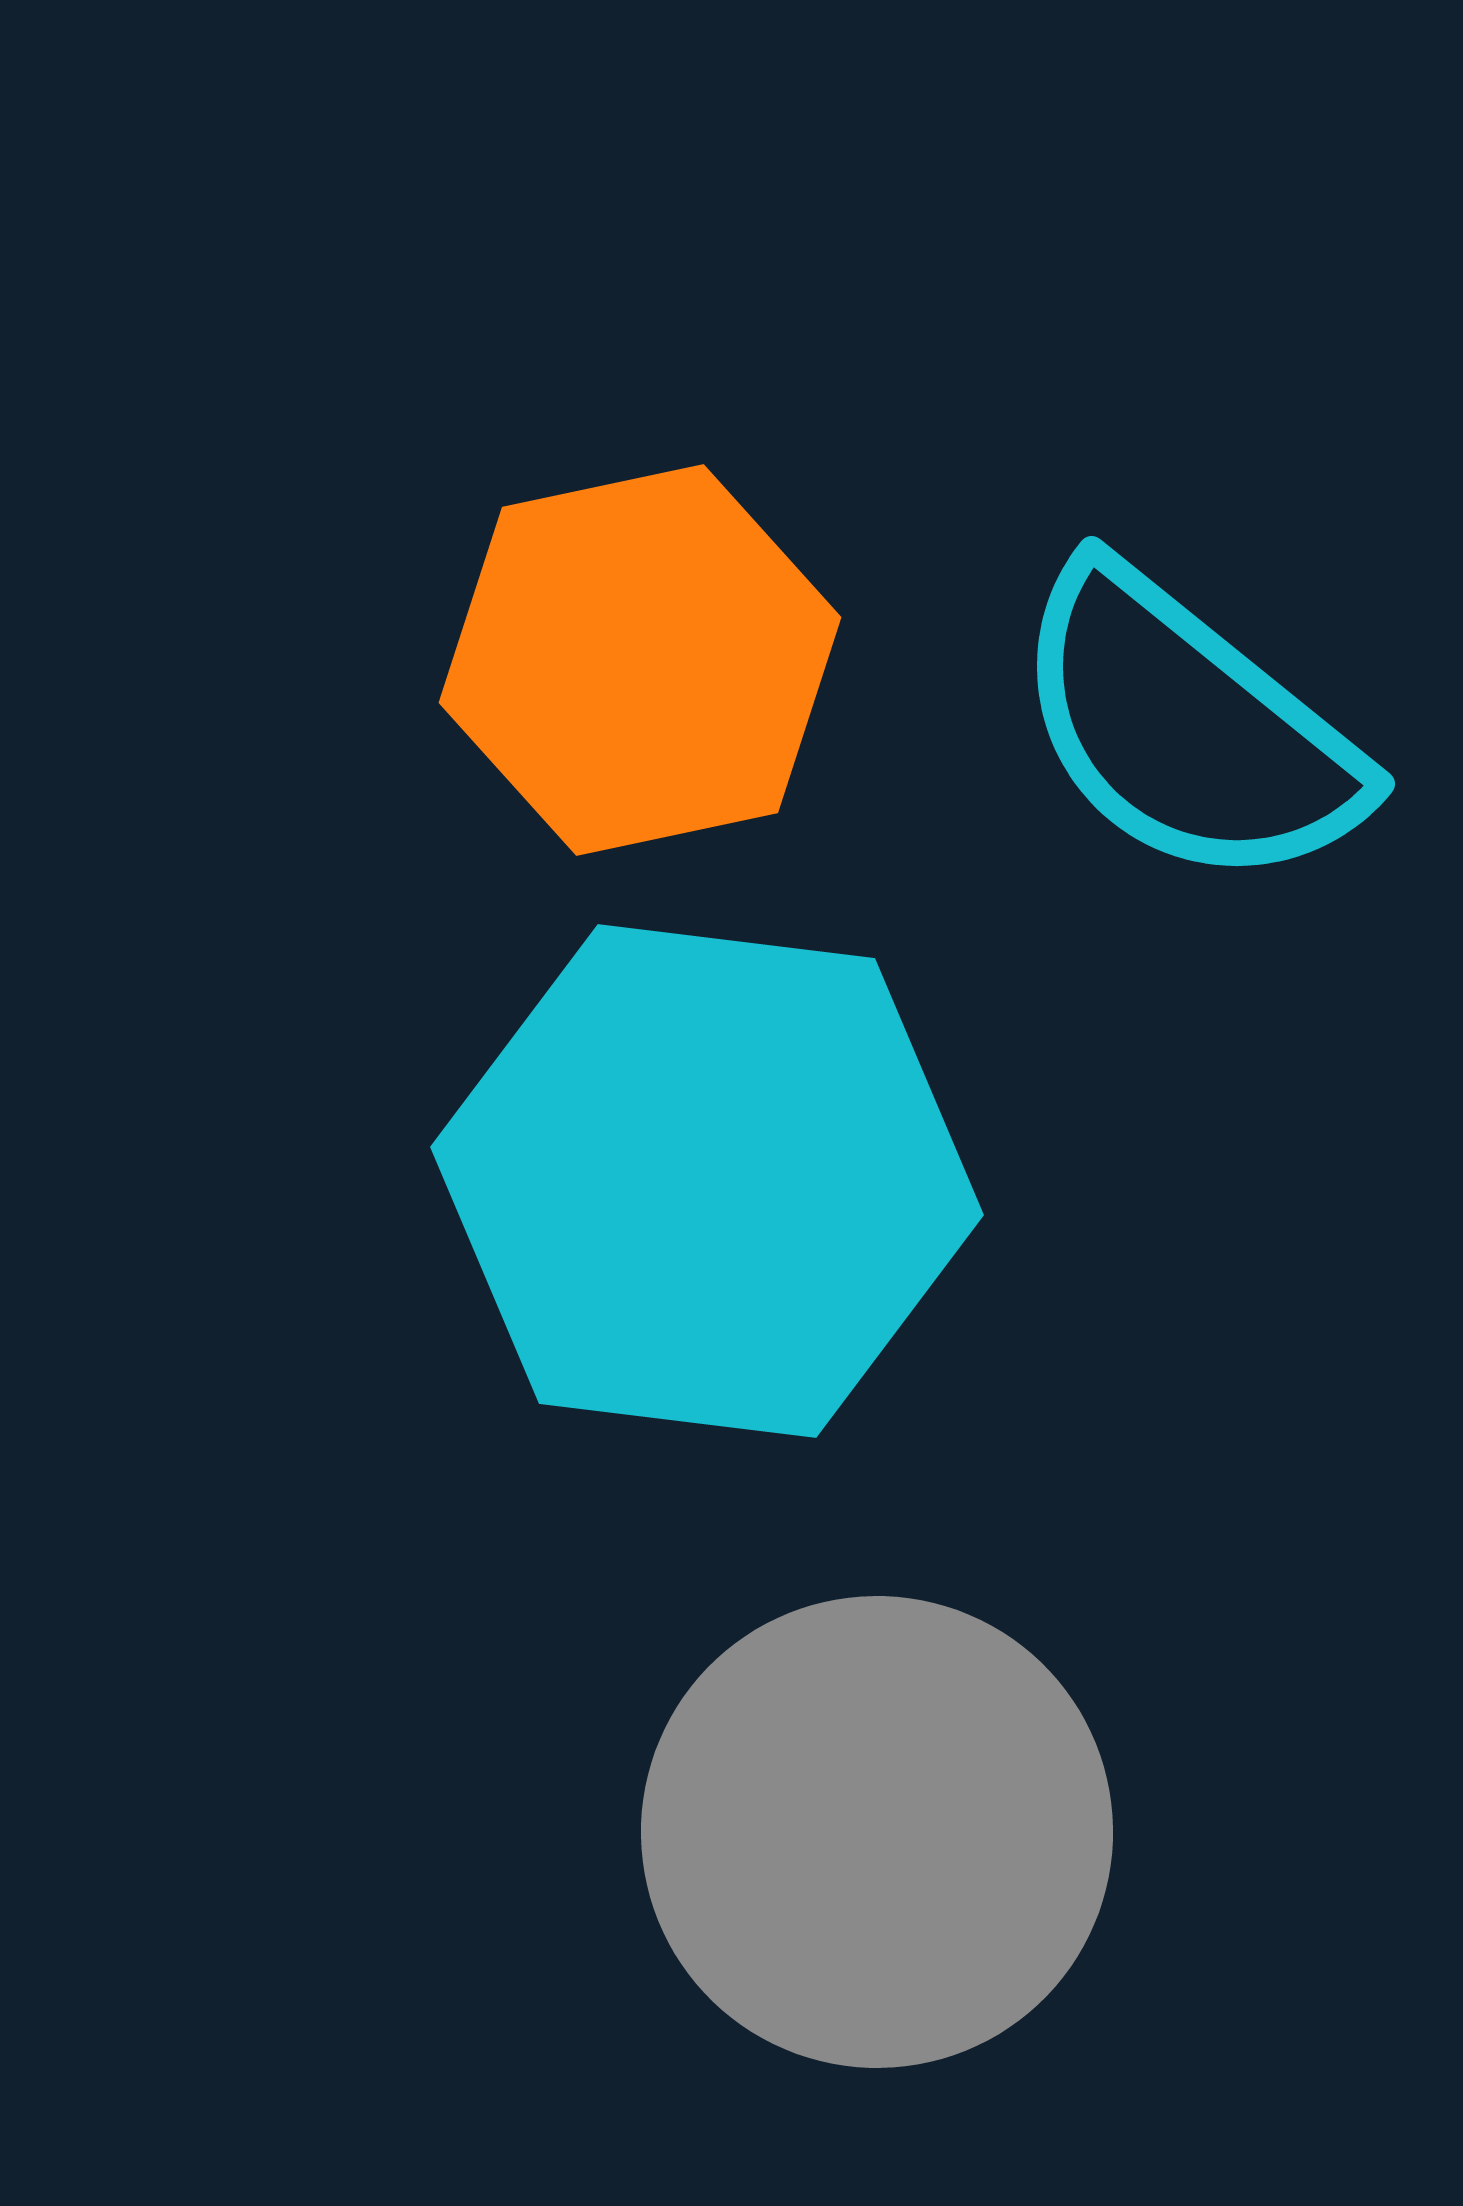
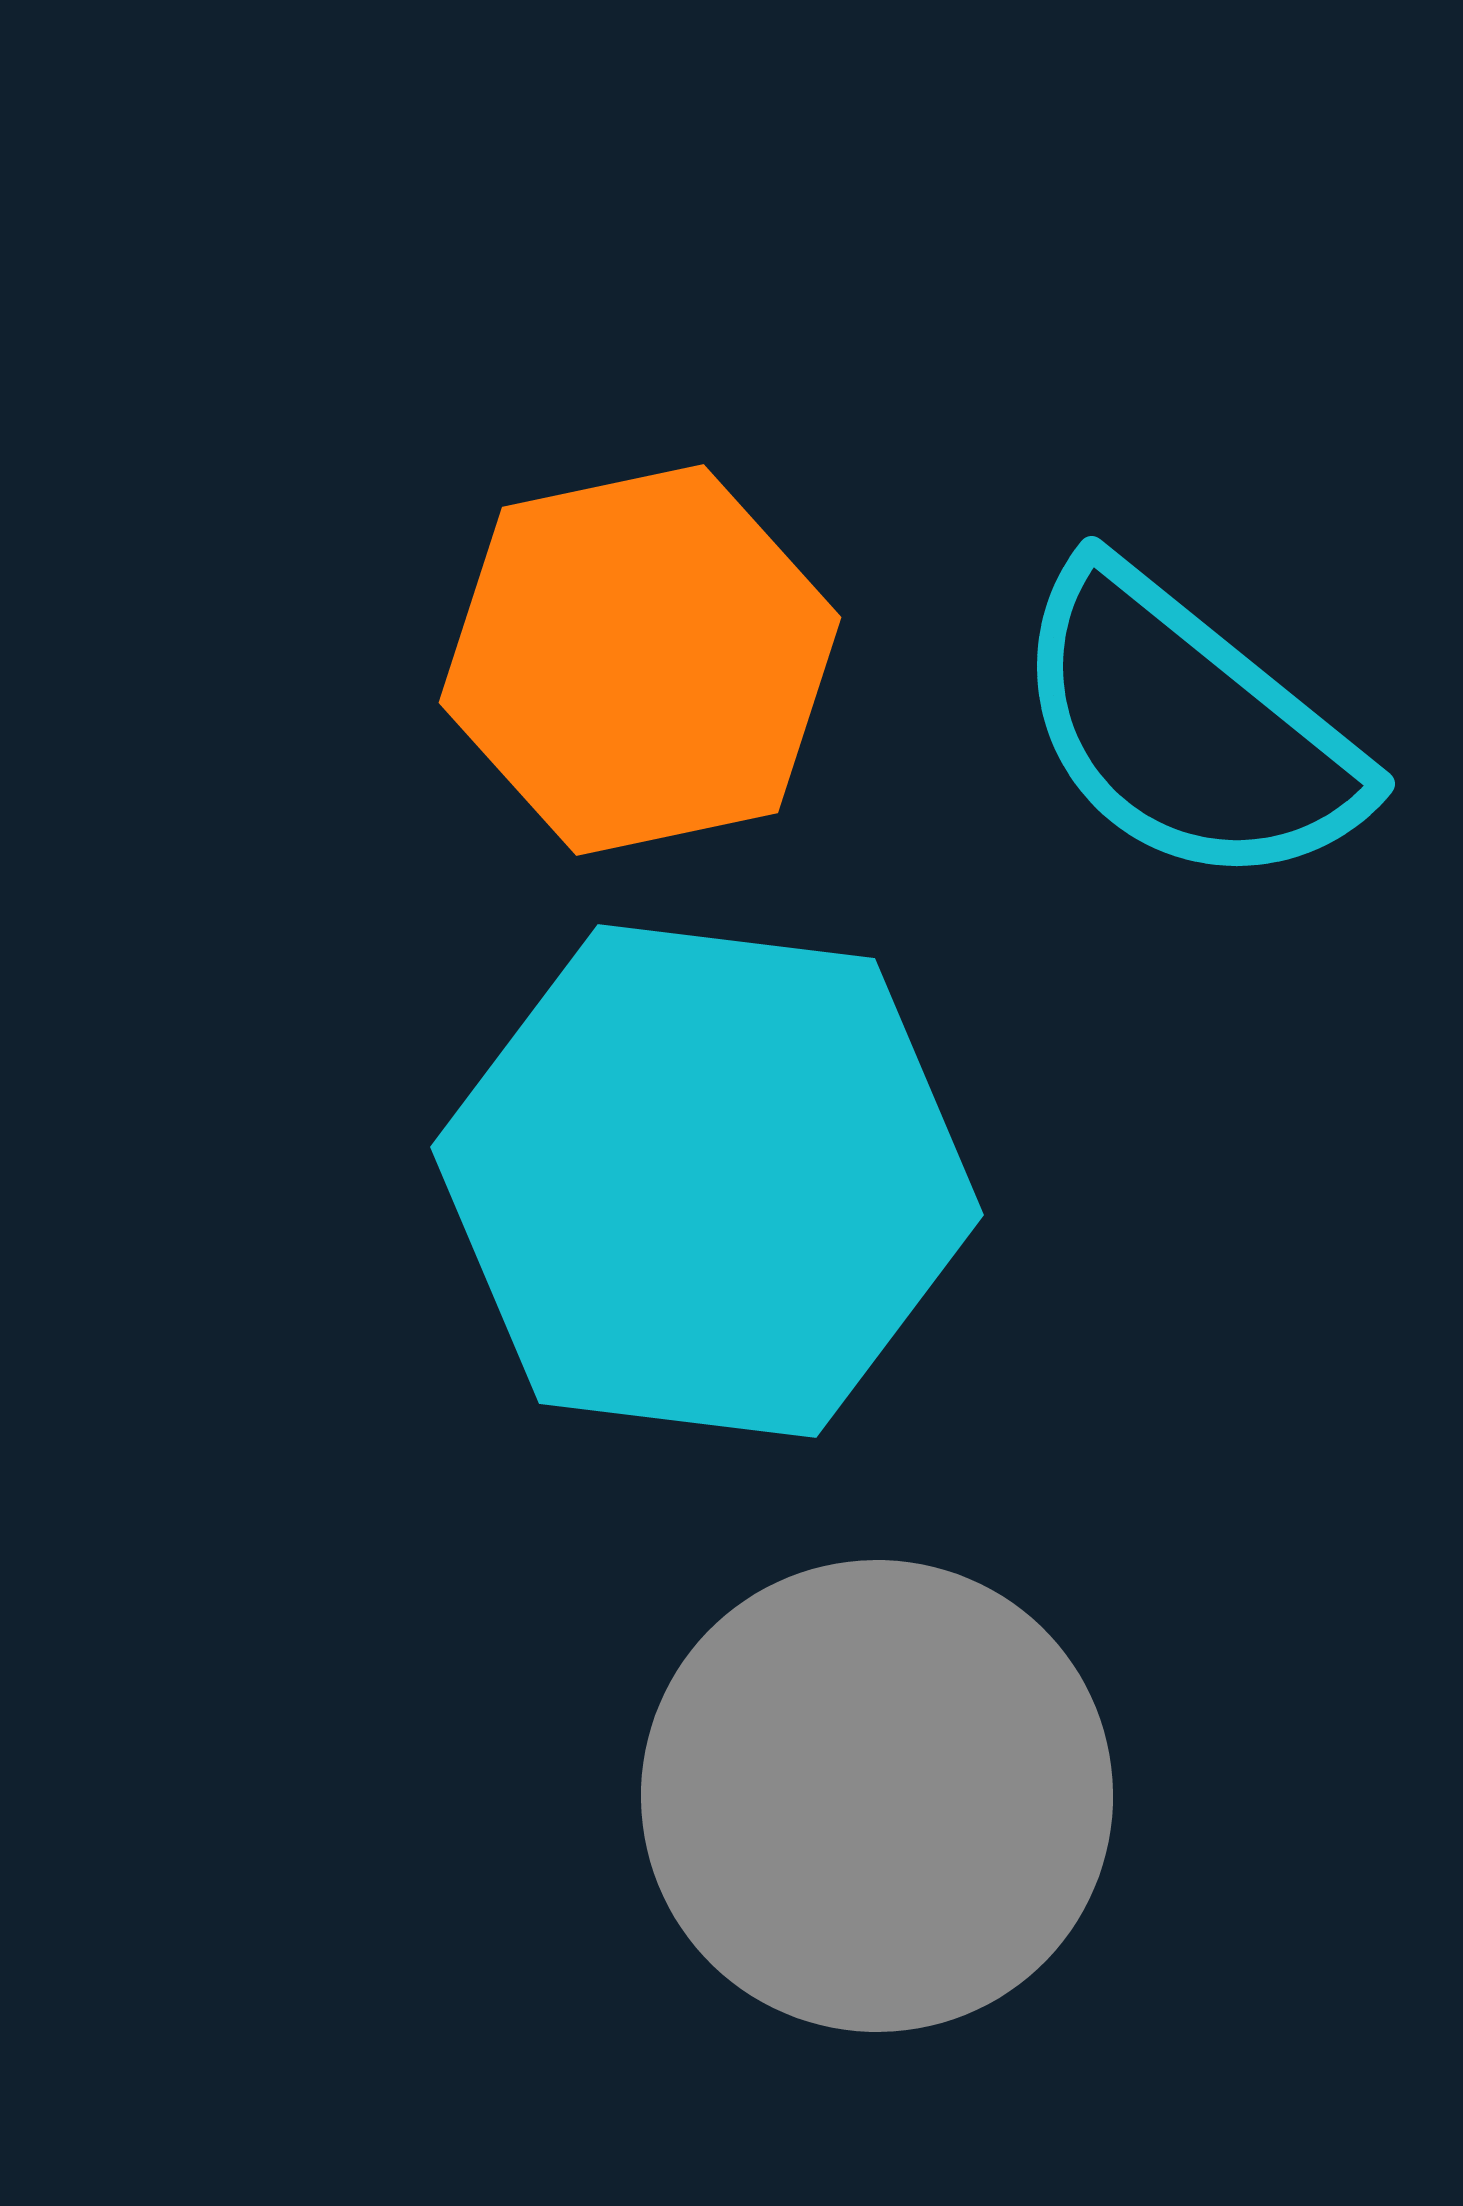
gray circle: moved 36 px up
